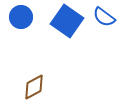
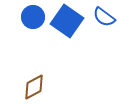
blue circle: moved 12 px right
